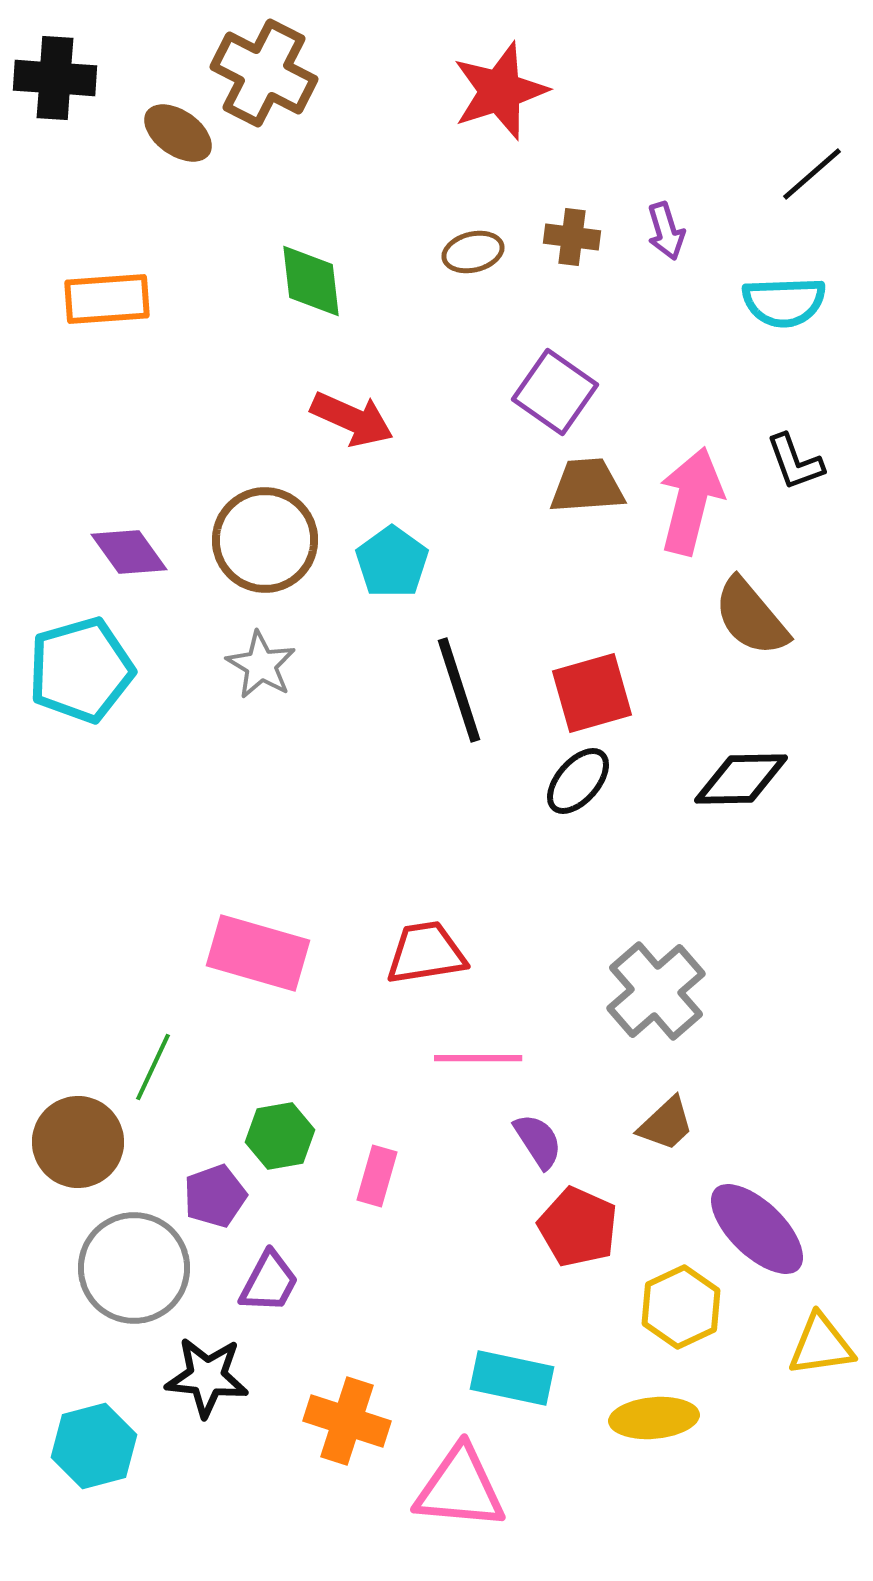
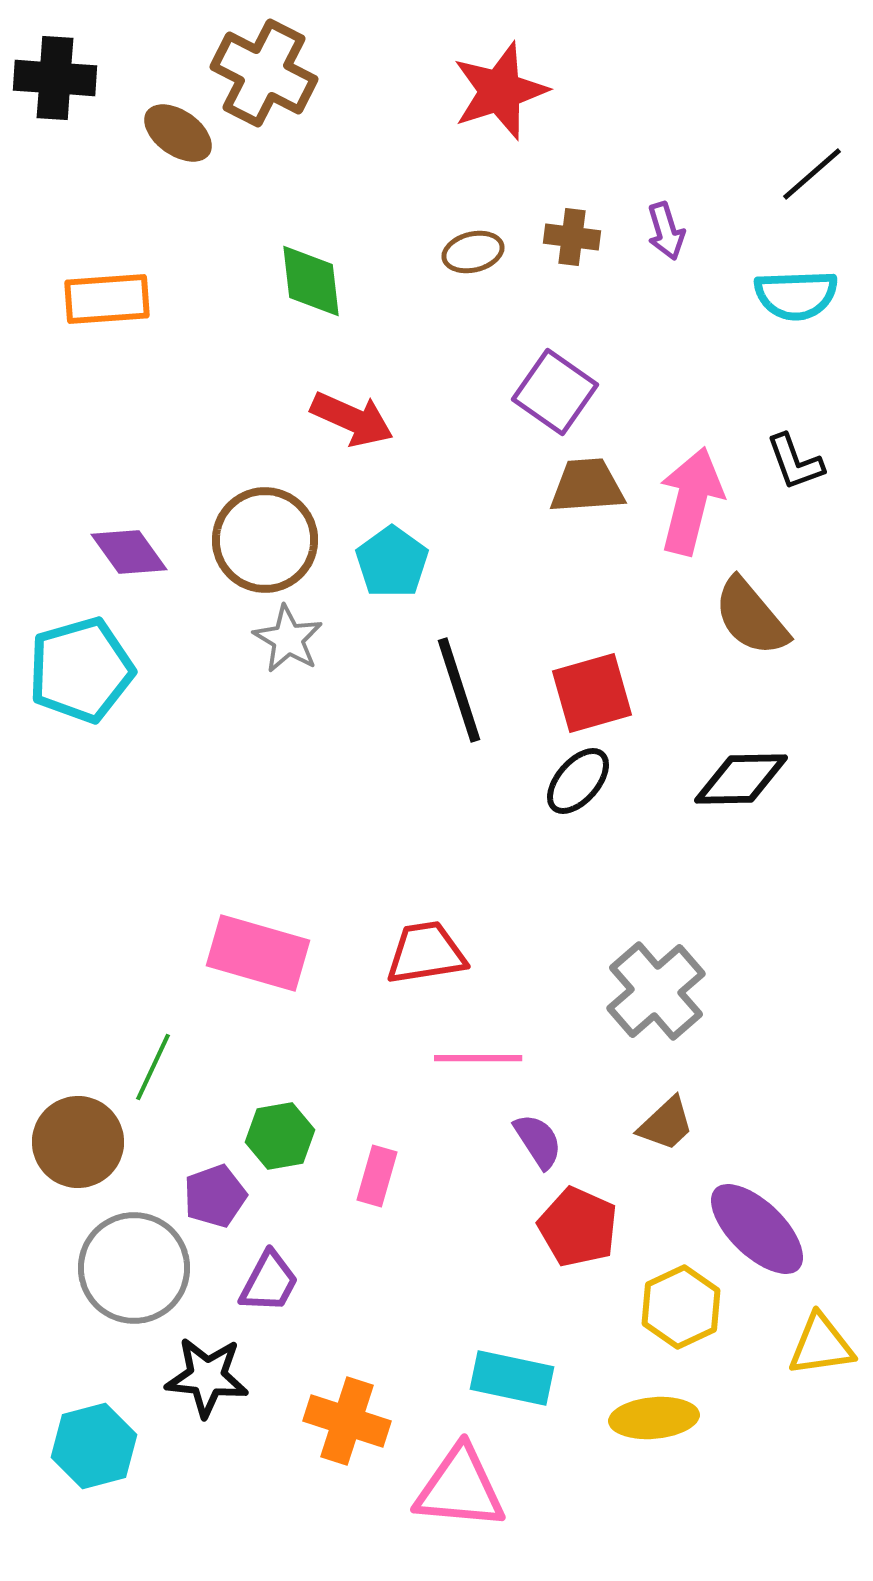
cyan semicircle at (784, 302): moved 12 px right, 7 px up
gray star at (261, 665): moved 27 px right, 26 px up
